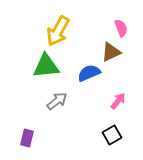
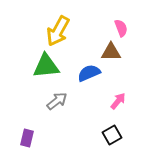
brown triangle: rotated 25 degrees clockwise
